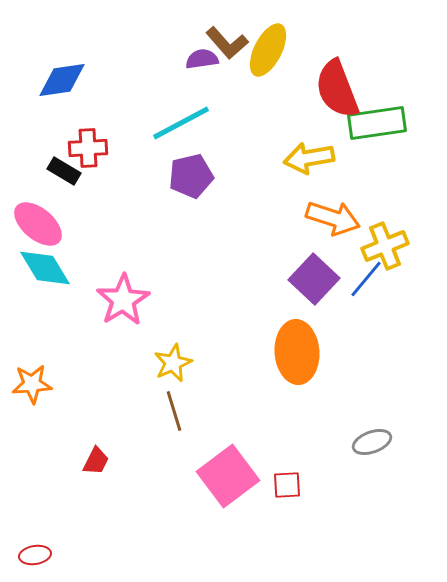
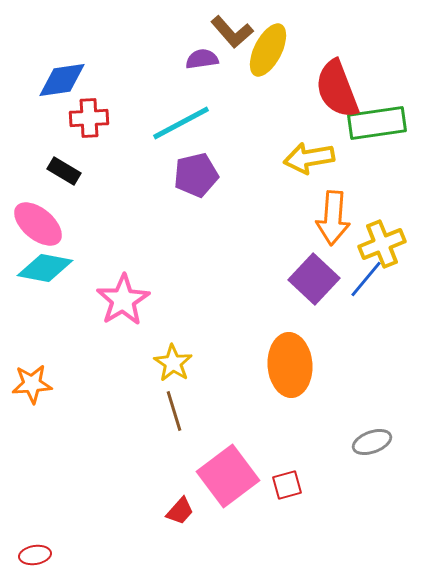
brown L-shape: moved 5 px right, 11 px up
red cross: moved 1 px right, 30 px up
purple pentagon: moved 5 px right, 1 px up
orange arrow: rotated 76 degrees clockwise
yellow cross: moved 3 px left, 2 px up
cyan diamond: rotated 48 degrees counterclockwise
orange ellipse: moved 7 px left, 13 px down
yellow star: rotated 15 degrees counterclockwise
red trapezoid: moved 84 px right, 50 px down; rotated 16 degrees clockwise
red square: rotated 12 degrees counterclockwise
